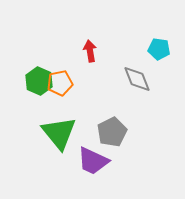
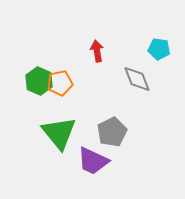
red arrow: moved 7 px right
